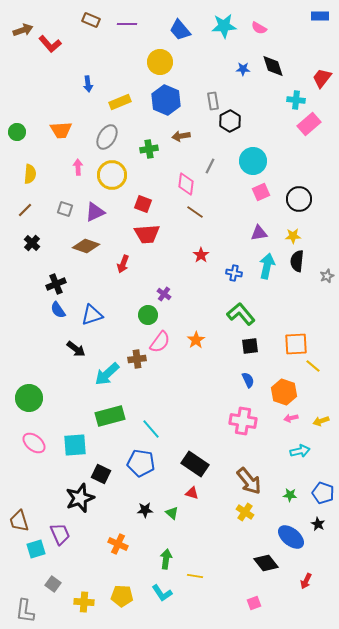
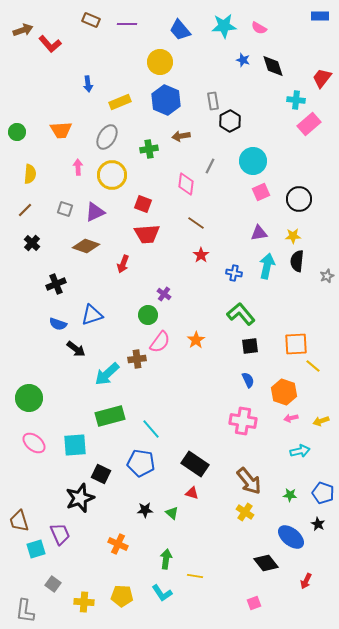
blue star at (243, 69): moved 9 px up; rotated 16 degrees clockwise
brown line at (195, 212): moved 1 px right, 11 px down
blue semicircle at (58, 310): moved 14 px down; rotated 36 degrees counterclockwise
